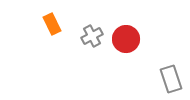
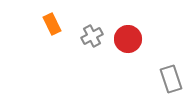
red circle: moved 2 px right
